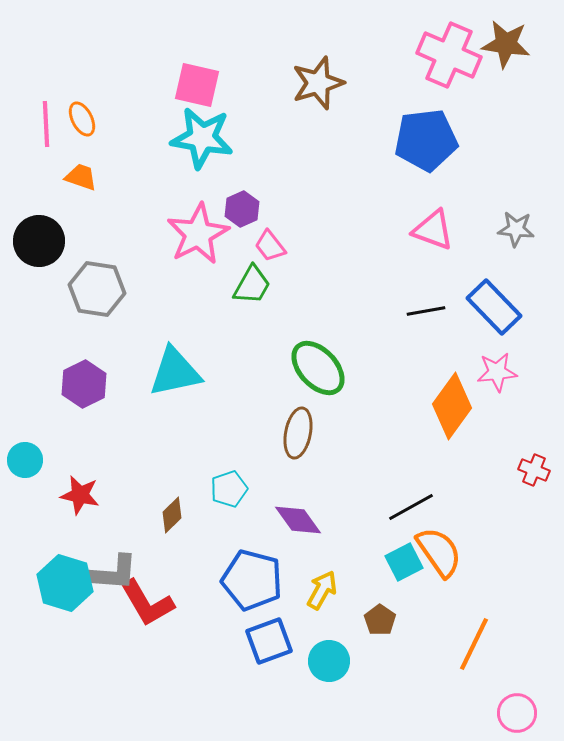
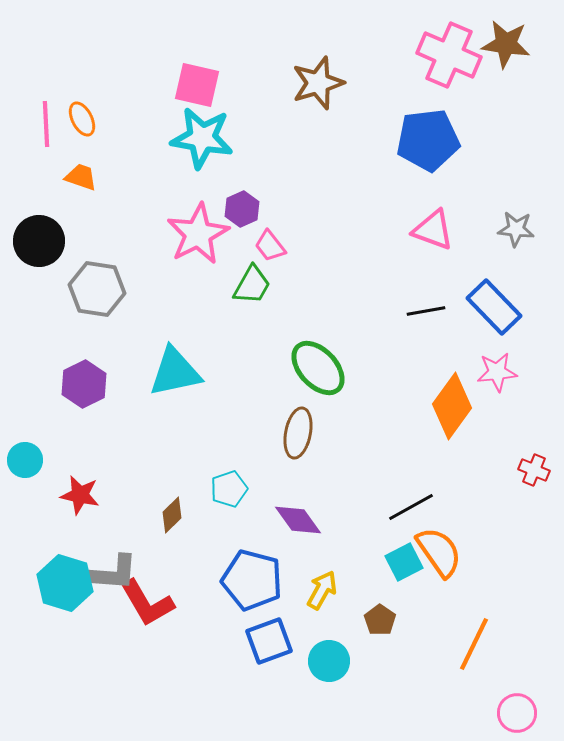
blue pentagon at (426, 140): moved 2 px right
